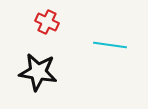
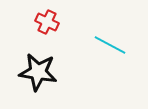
cyan line: rotated 20 degrees clockwise
